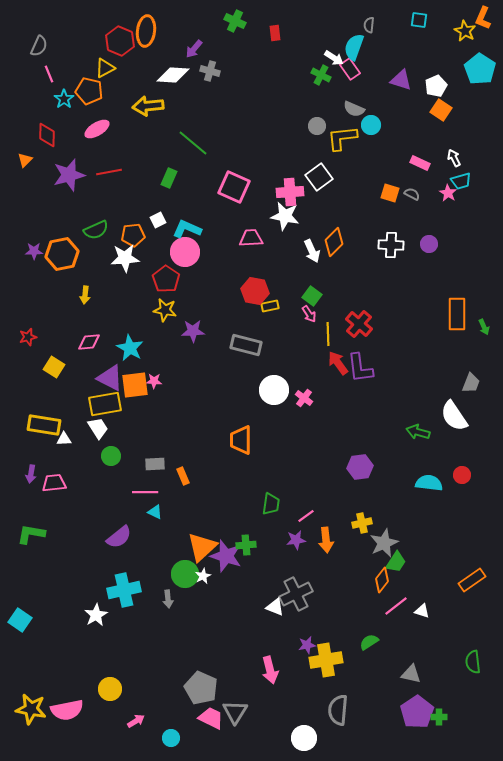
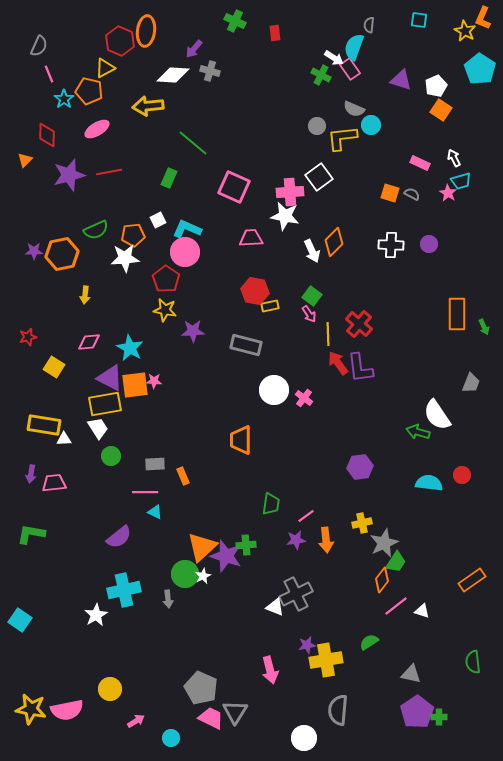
white semicircle at (454, 416): moved 17 px left, 1 px up
